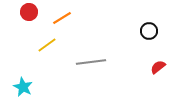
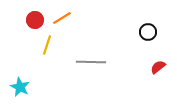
red circle: moved 6 px right, 8 px down
black circle: moved 1 px left, 1 px down
yellow line: rotated 36 degrees counterclockwise
gray line: rotated 8 degrees clockwise
cyan star: moved 3 px left
